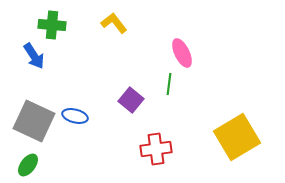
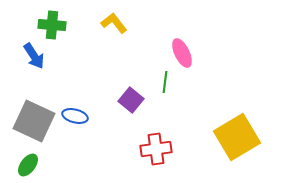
green line: moved 4 px left, 2 px up
